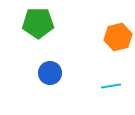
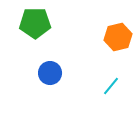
green pentagon: moved 3 px left
cyan line: rotated 42 degrees counterclockwise
